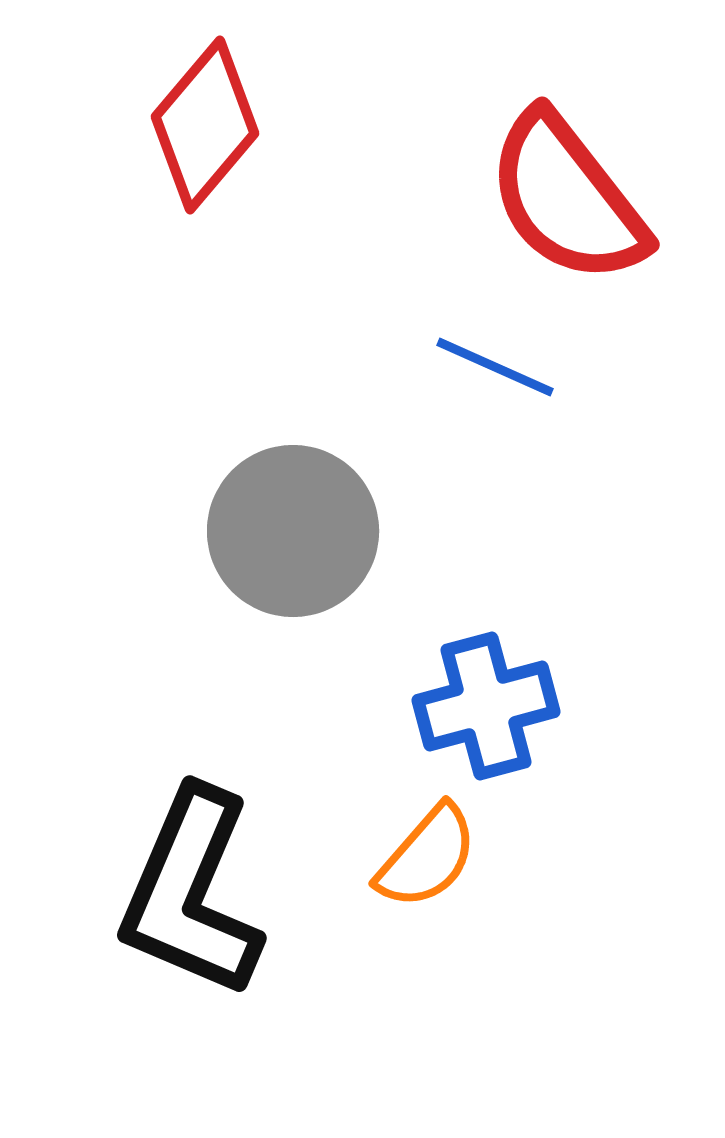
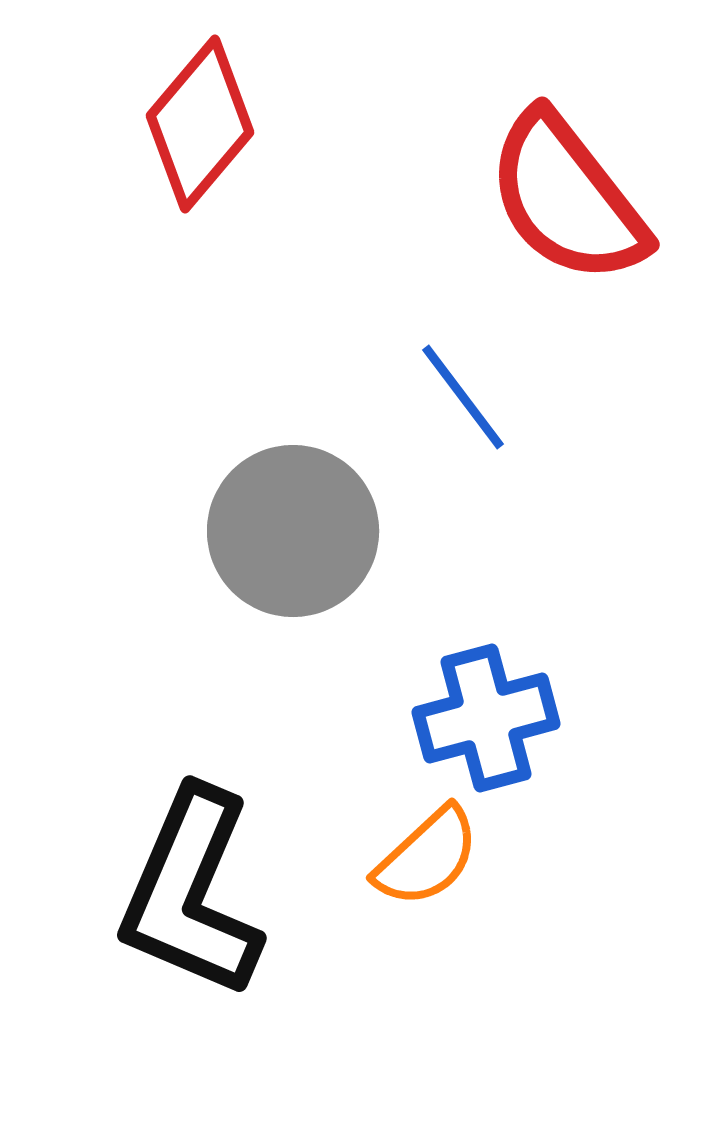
red diamond: moved 5 px left, 1 px up
blue line: moved 32 px left, 30 px down; rotated 29 degrees clockwise
blue cross: moved 12 px down
orange semicircle: rotated 6 degrees clockwise
